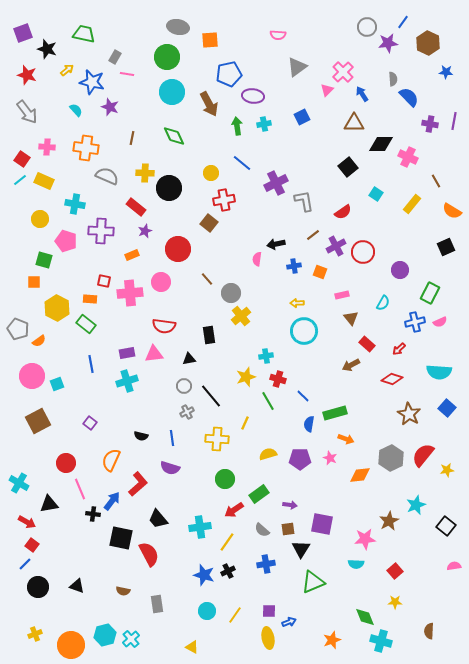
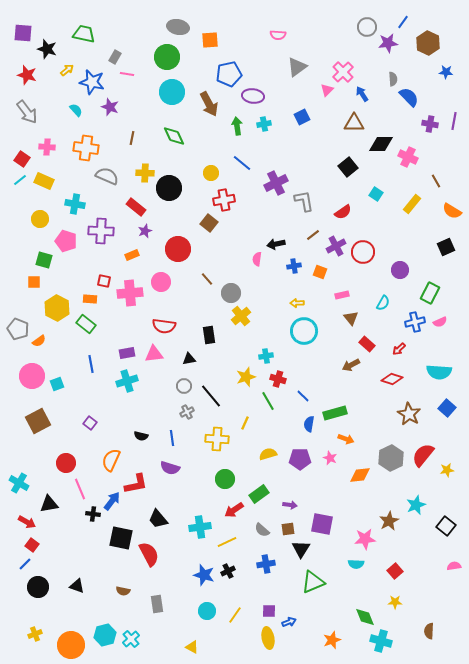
purple square at (23, 33): rotated 24 degrees clockwise
red L-shape at (138, 484): moved 2 px left; rotated 30 degrees clockwise
yellow line at (227, 542): rotated 30 degrees clockwise
